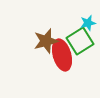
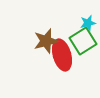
green square: moved 3 px right
